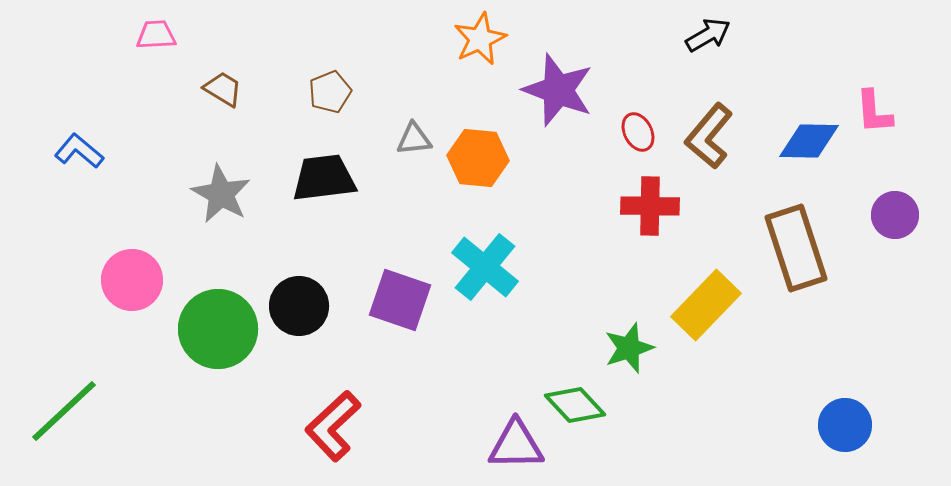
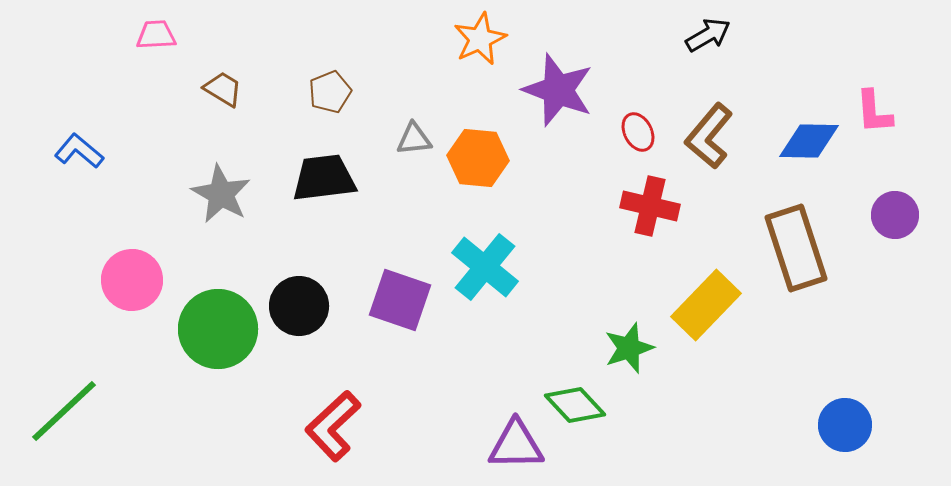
red cross: rotated 12 degrees clockwise
